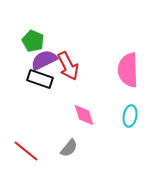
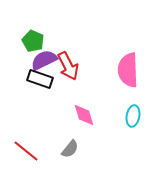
cyan ellipse: moved 3 px right
gray semicircle: moved 1 px right, 1 px down
